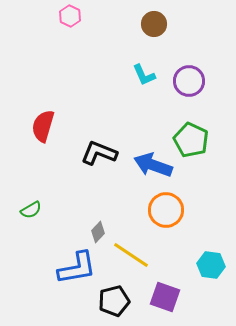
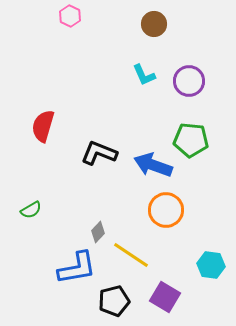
green pentagon: rotated 20 degrees counterclockwise
purple square: rotated 12 degrees clockwise
